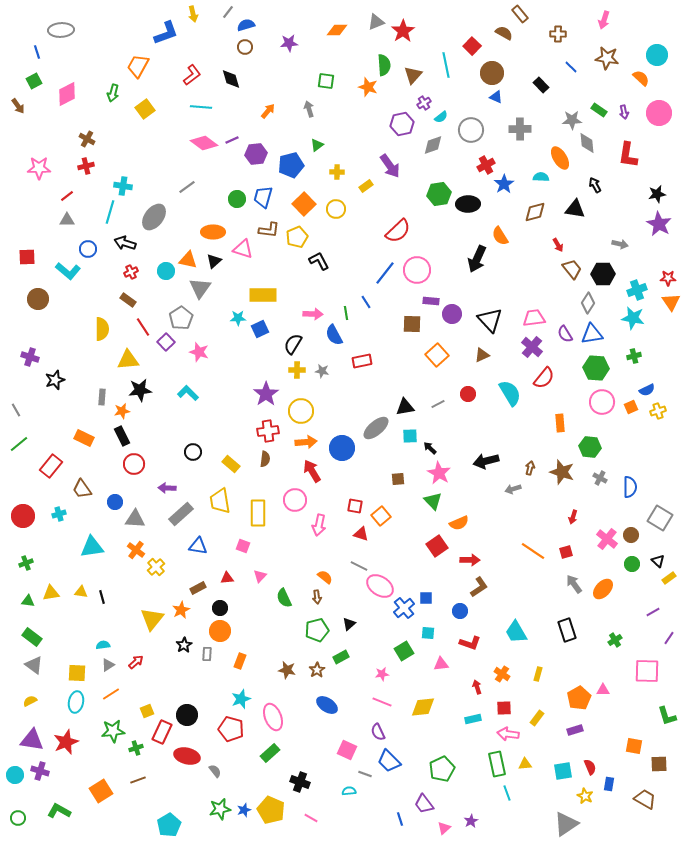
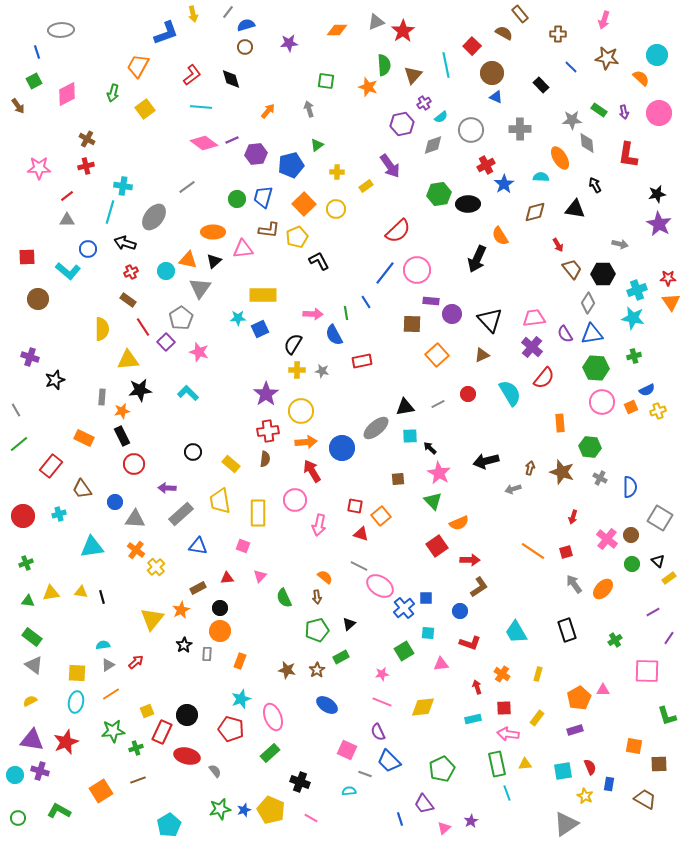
pink triangle at (243, 249): rotated 25 degrees counterclockwise
